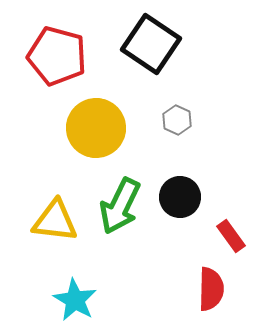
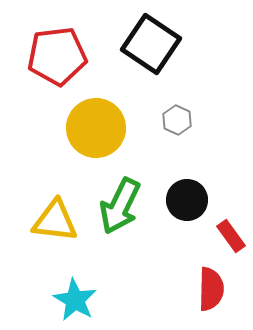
red pentagon: rotated 22 degrees counterclockwise
black circle: moved 7 px right, 3 px down
